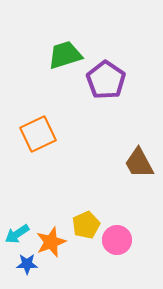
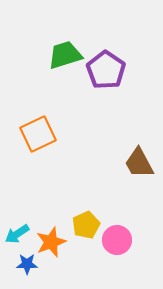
purple pentagon: moved 10 px up
